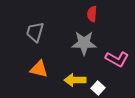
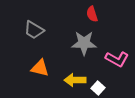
red semicircle: rotated 21 degrees counterclockwise
gray trapezoid: moved 1 px left, 2 px up; rotated 75 degrees counterclockwise
orange triangle: moved 1 px right, 1 px up
